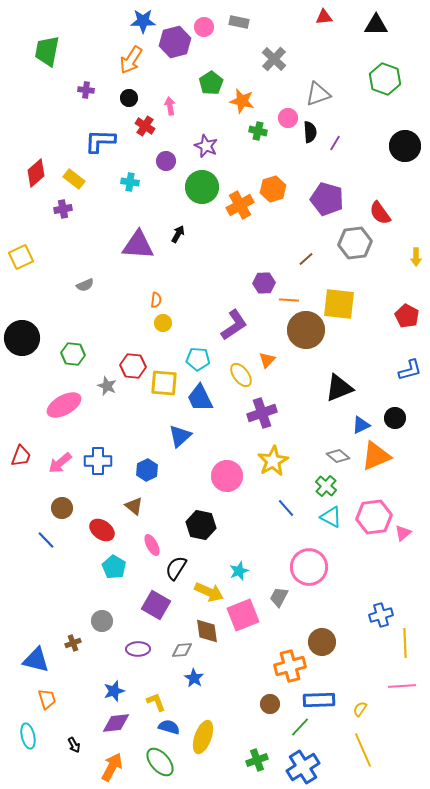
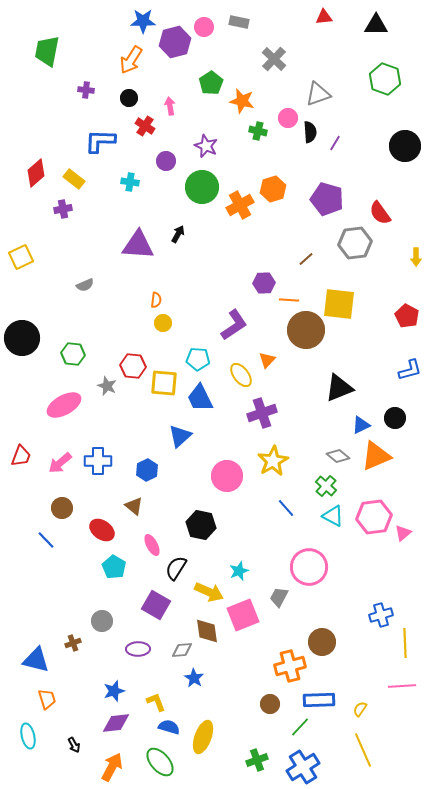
cyan triangle at (331, 517): moved 2 px right, 1 px up
